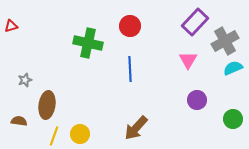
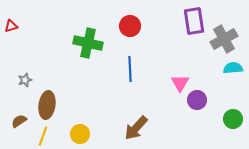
purple rectangle: moved 1 px left, 1 px up; rotated 52 degrees counterclockwise
gray cross: moved 1 px left, 2 px up
pink triangle: moved 8 px left, 23 px down
cyan semicircle: rotated 18 degrees clockwise
brown semicircle: rotated 42 degrees counterclockwise
yellow line: moved 11 px left
